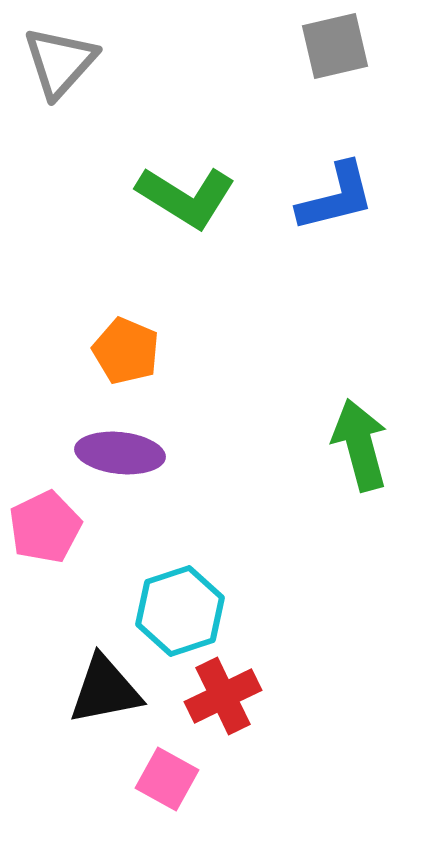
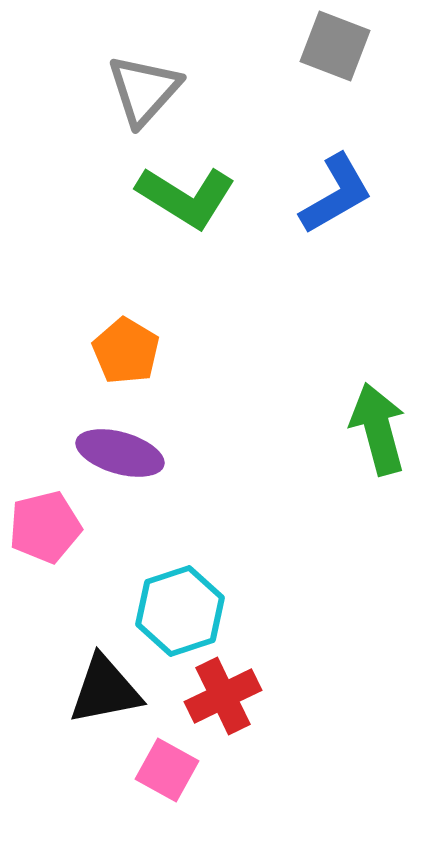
gray square: rotated 34 degrees clockwise
gray triangle: moved 84 px right, 28 px down
blue L-shape: moved 3 px up; rotated 16 degrees counterclockwise
orange pentagon: rotated 8 degrees clockwise
green arrow: moved 18 px right, 16 px up
purple ellipse: rotated 10 degrees clockwise
pink pentagon: rotated 12 degrees clockwise
pink square: moved 9 px up
